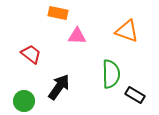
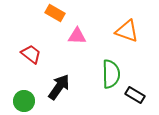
orange rectangle: moved 3 px left; rotated 18 degrees clockwise
